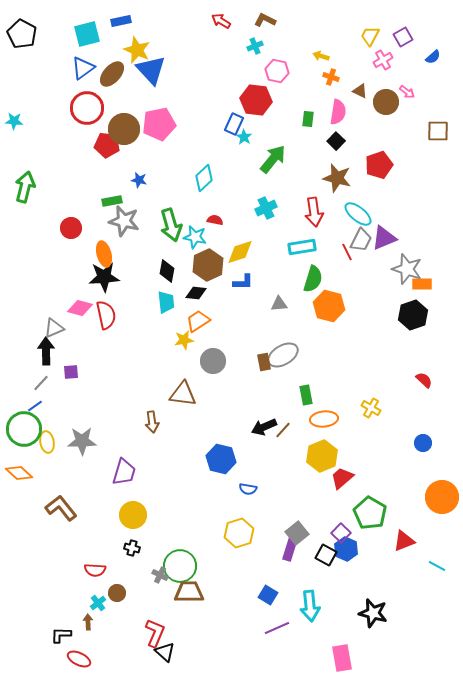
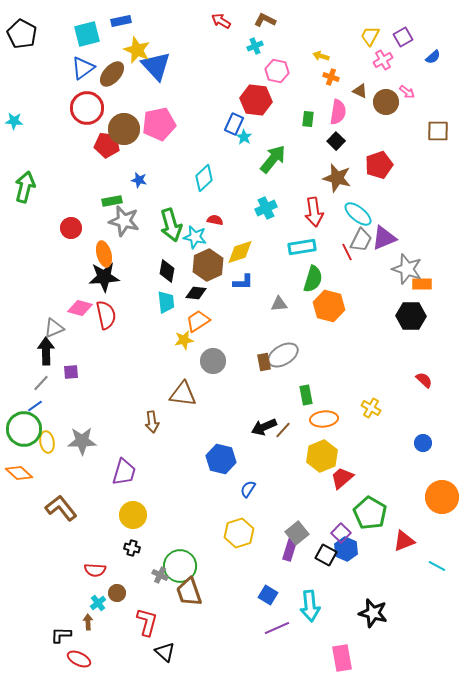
blue triangle at (151, 70): moved 5 px right, 4 px up
black hexagon at (413, 315): moved 2 px left, 1 px down; rotated 20 degrees clockwise
blue semicircle at (248, 489): rotated 114 degrees clockwise
brown trapezoid at (189, 592): rotated 108 degrees counterclockwise
red L-shape at (155, 633): moved 8 px left, 11 px up; rotated 8 degrees counterclockwise
